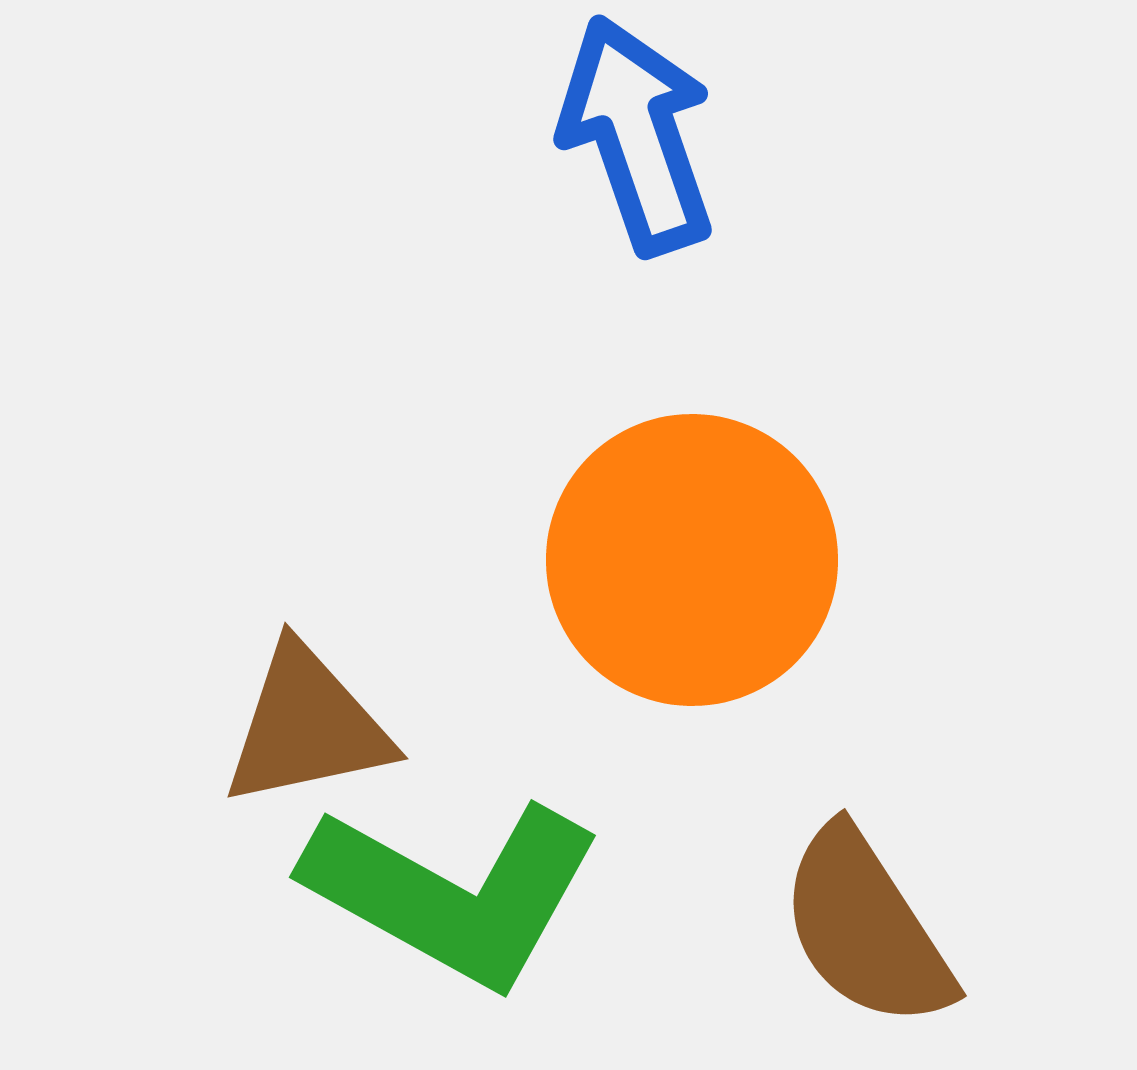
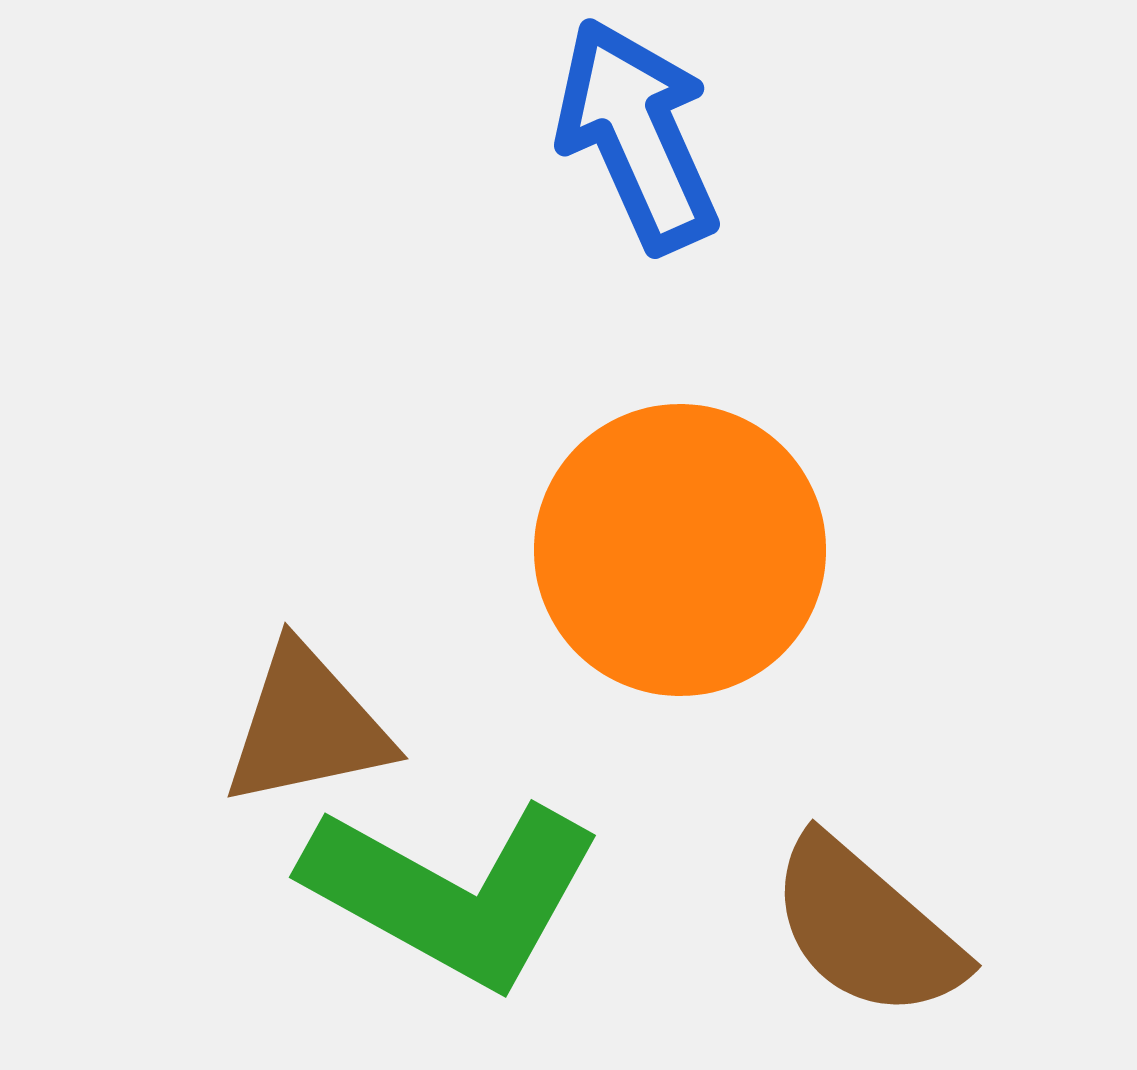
blue arrow: rotated 5 degrees counterclockwise
orange circle: moved 12 px left, 10 px up
brown semicircle: rotated 16 degrees counterclockwise
